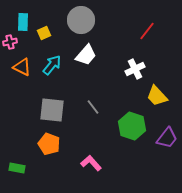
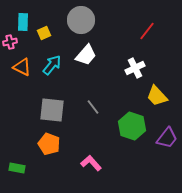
white cross: moved 1 px up
